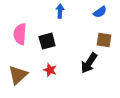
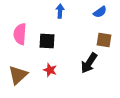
black square: rotated 18 degrees clockwise
